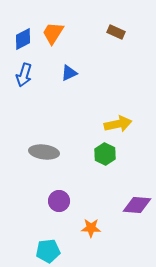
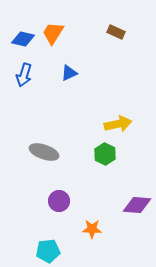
blue diamond: rotated 40 degrees clockwise
gray ellipse: rotated 12 degrees clockwise
orange star: moved 1 px right, 1 px down
